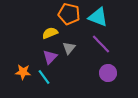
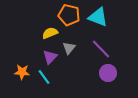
orange pentagon: moved 1 px down
purple line: moved 5 px down
orange star: moved 1 px left
